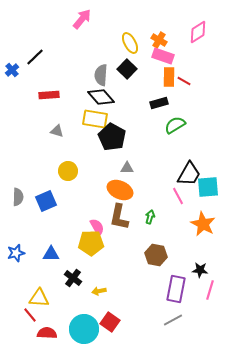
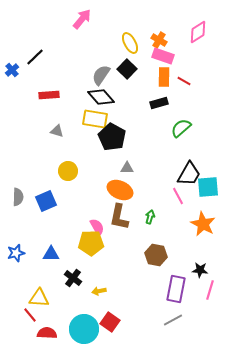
gray semicircle at (101, 75): rotated 30 degrees clockwise
orange rectangle at (169, 77): moved 5 px left
green semicircle at (175, 125): moved 6 px right, 3 px down; rotated 10 degrees counterclockwise
